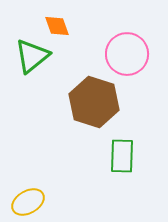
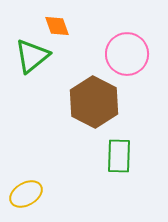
brown hexagon: rotated 9 degrees clockwise
green rectangle: moved 3 px left
yellow ellipse: moved 2 px left, 8 px up
